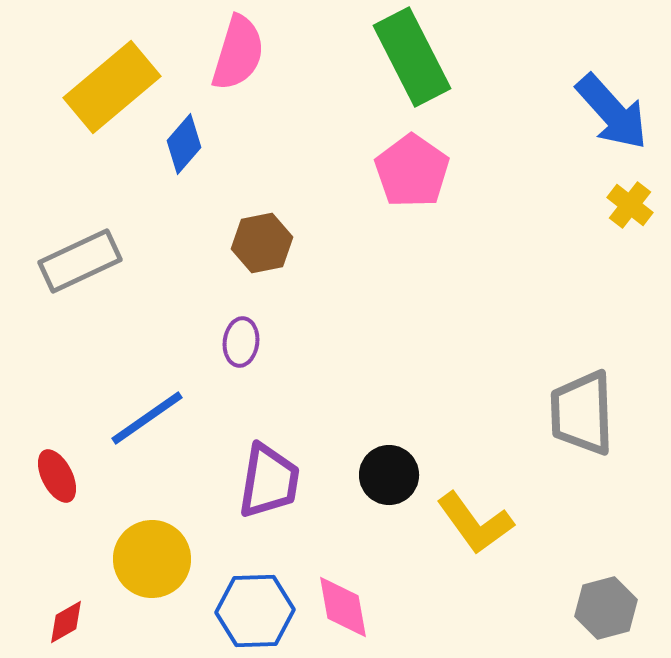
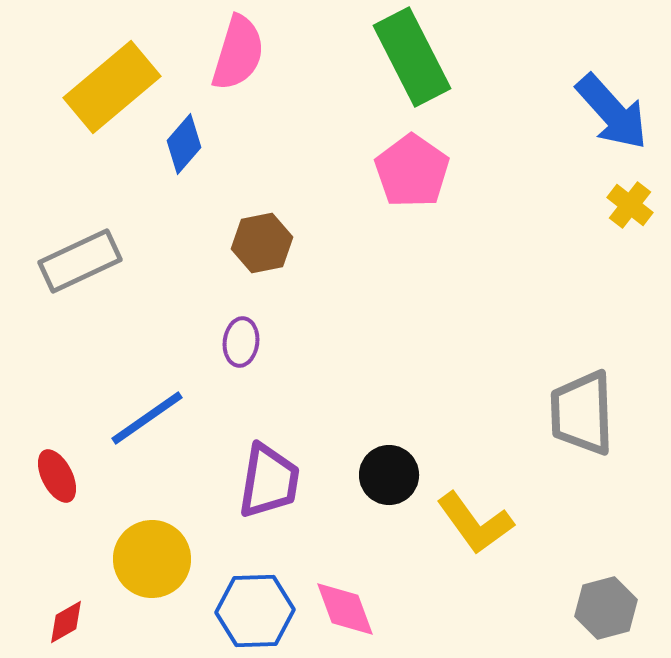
pink diamond: moved 2 px right, 2 px down; rotated 10 degrees counterclockwise
